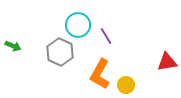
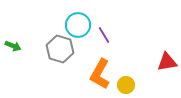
purple line: moved 2 px left, 1 px up
gray hexagon: moved 3 px up; rotated 8 degrees counterclockwise
